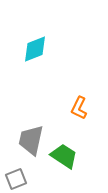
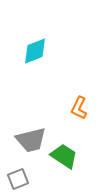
cyan diamond: moved 2 px down
gray trapezoid: rotated 116 degrees counterclockwise
gray square: moved 2 px right
